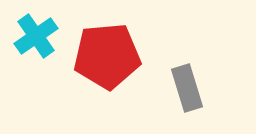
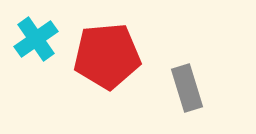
cyan cross: moved 3 px down
